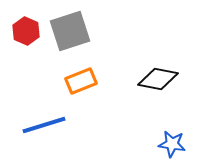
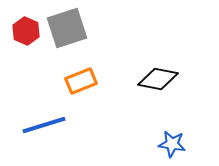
gray square: moved 3 px left, 3 px up
